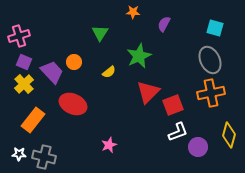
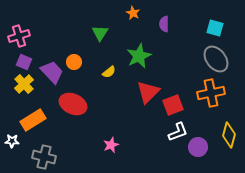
orange star: moved 1 px down; rotated 24 degrees clockwise
purple semicircle: rotated 28 degrees counterclockwise
gray ellipse: moved 6 px right, 1 px up; rotated 12 degrees counterclockwise
orange rectangle: rotated 20 degrees clockwise
pink star: moved 2 px right
white star: moved 7 px left, 13 px up
